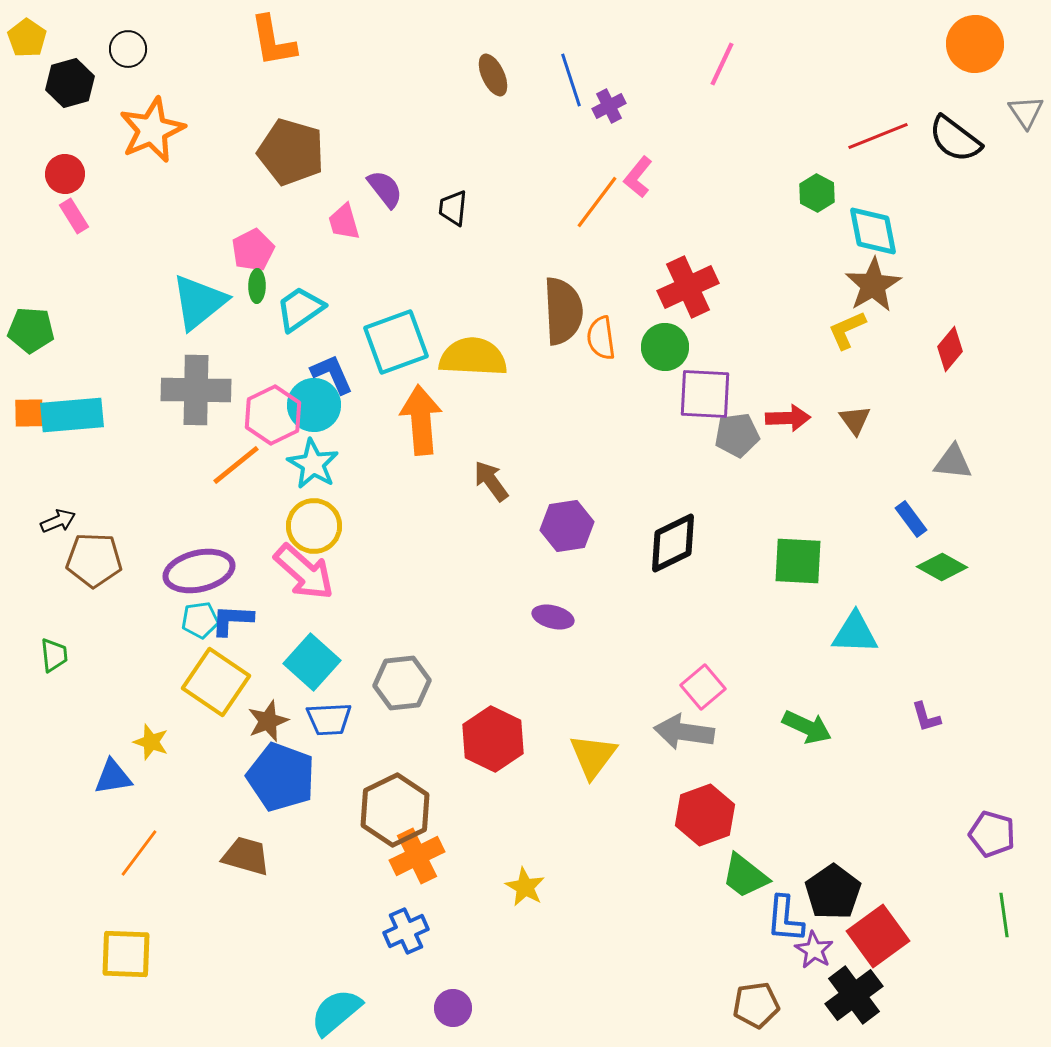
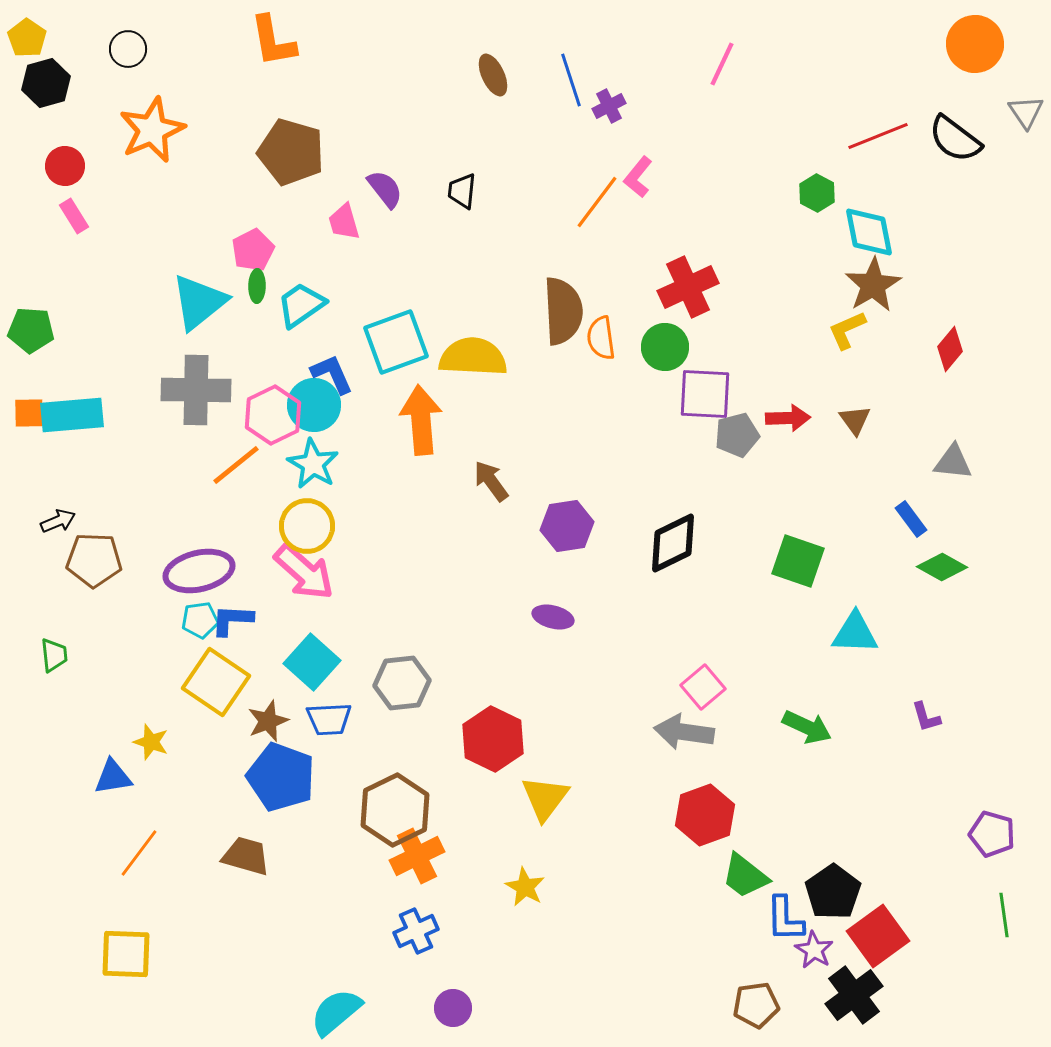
black hexagon at (70, 83): moved 24 px left
red circle at (65, 174): moved 8 px up
black trapezoid at (453, 208): moved 9 px right, 17 px up
cyan diamond at (873, 231): moved 4 px left, 1 px down
cyan trapezoid at (300, 309): moved 1 px right, 4 px up
gray pentagon at (737, 435): rotated 6 degrees counterclockwise
yellow circle at (314, 526): moved 7 px left
green square at (798, 561): rotated 16 degrees clockwise
yellow triangle at (593, 756): moved 48 px left, 42 px down
blue L-shape at (785, 919): rotated 6 degrees counterclockwise
blue cross at (406, 931): moved 10 px right
